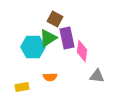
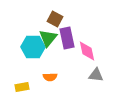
green triangle: rotated 18 degrees counterclockwise
pink diamond: moved 5 px right; rotated 20 degrees counterclockwise
gray triangle: moved 1 px left, 1 px up
